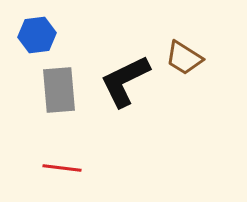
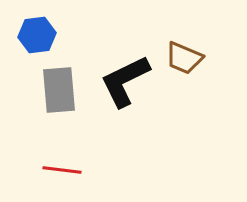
brown trapezoid: rotated 9 degrees counterclockwise
red line: moved 2 px down
